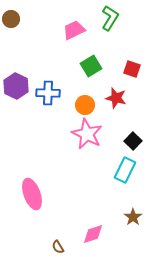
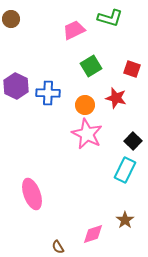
green L-shape: rotated 75 degrees clockwise
brown star: moved 8 px left, 3 px down
